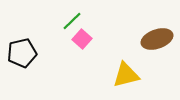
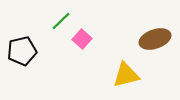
green line: moved 11 px left
brown ellipse: moved 2 px left
black pentagon: moved 2 px up
